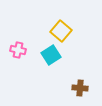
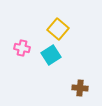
yellow square: moved 3 px left, 2 px up
pink cross: moved 4 px right, 2 px up
